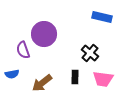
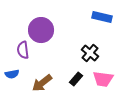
purple circle: moved 3 px left, 4 px up
purple semicircle: rotated 12 degrees clockwise
black rectangle: moved 1 px right, 2 px down; rotated 40 degrees clockwise
